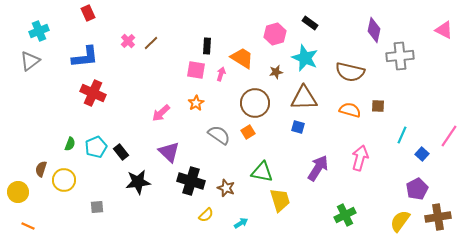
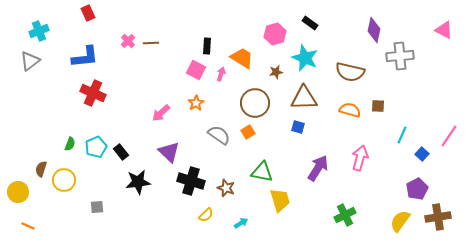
brown line at (151, 43): rotated 42 degrees clockwise
pink square at (196, 70): rotated 18 degrees clockwise
